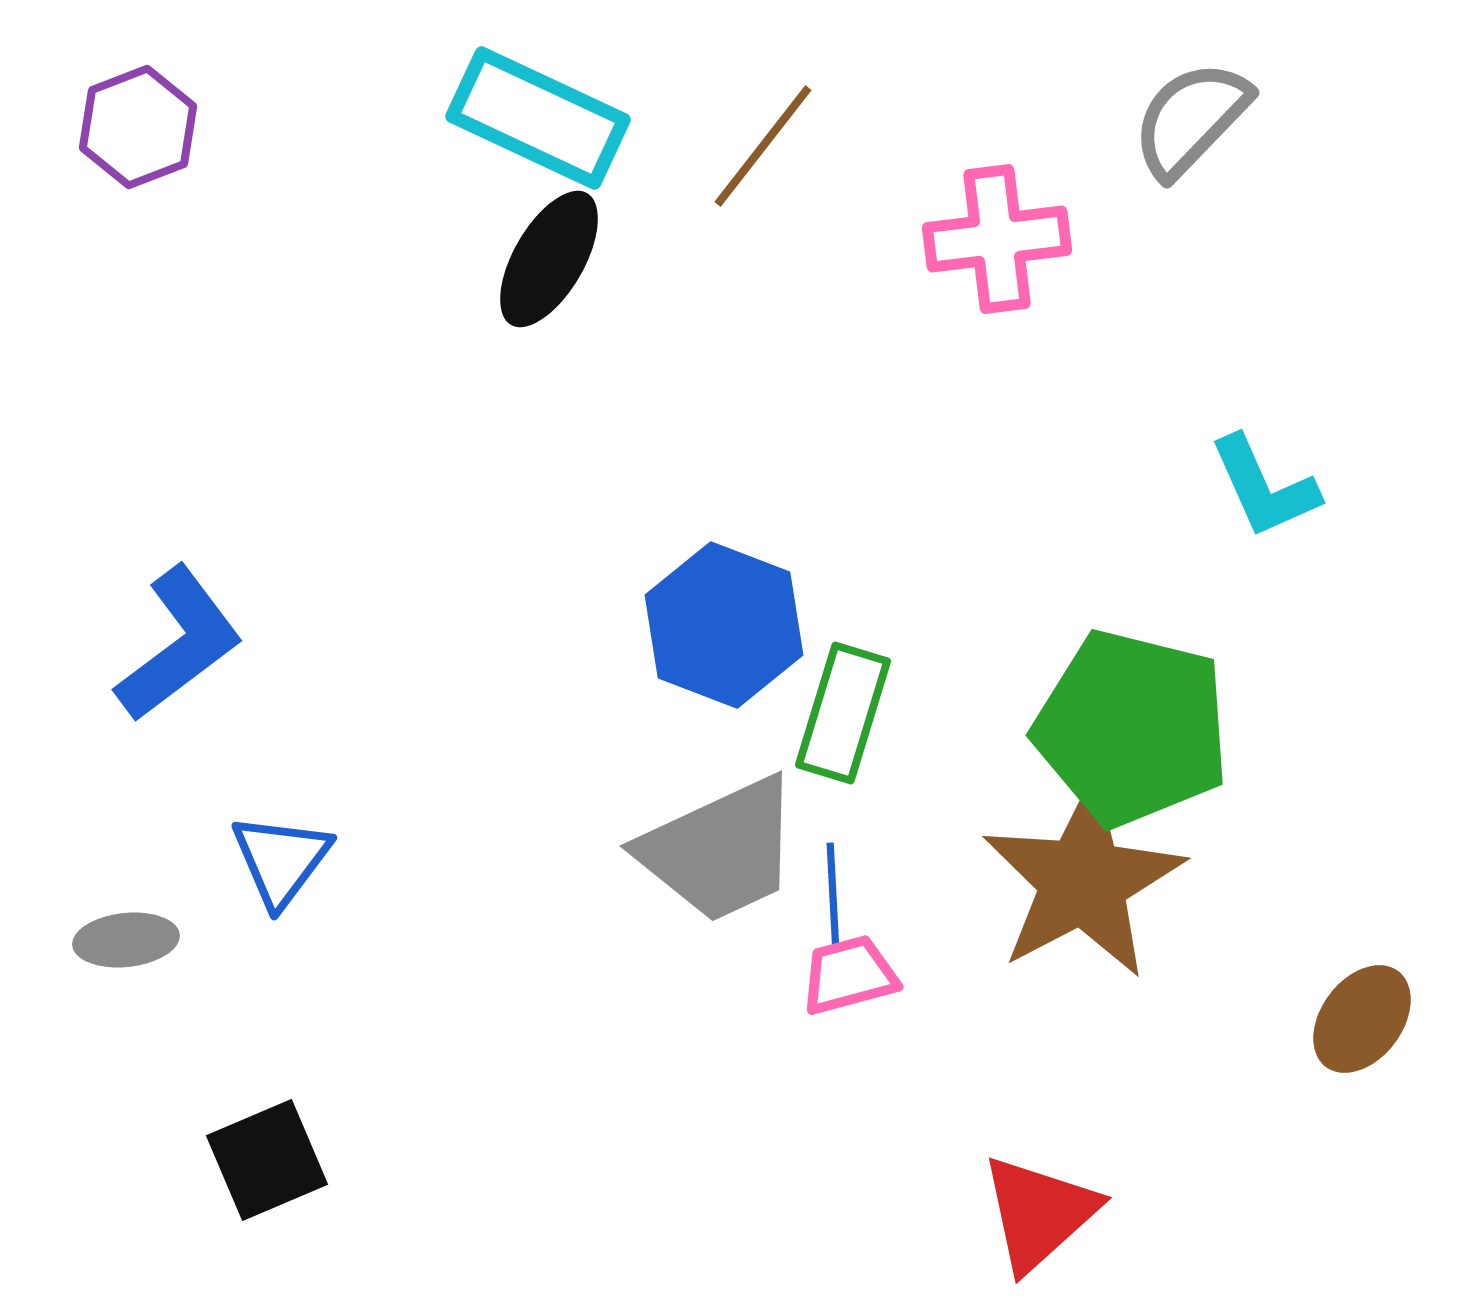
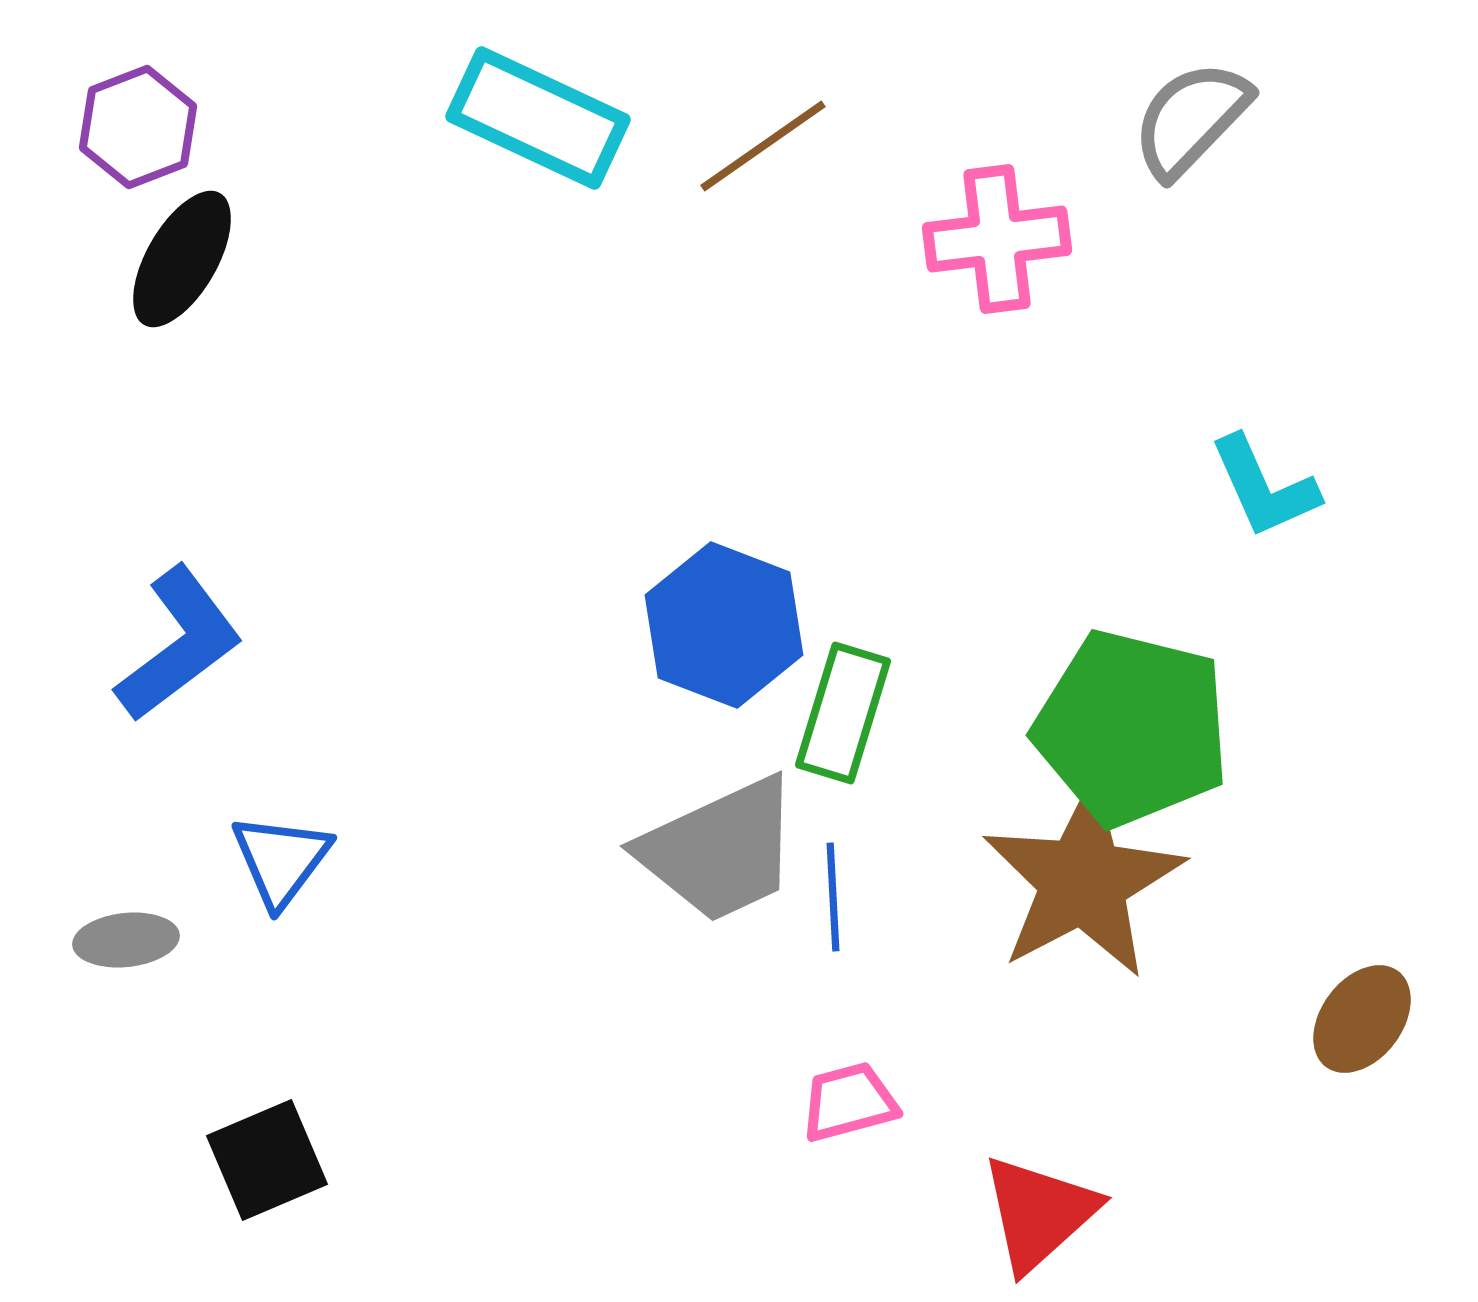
brown line: rotated 17 degrees clockwise
black ellipse: moved 367 px left
pink trapezoid: moved 127 px down
